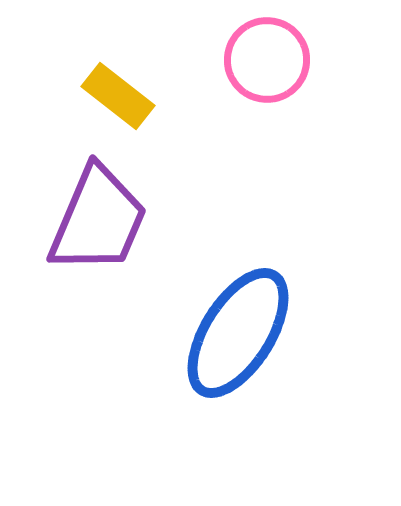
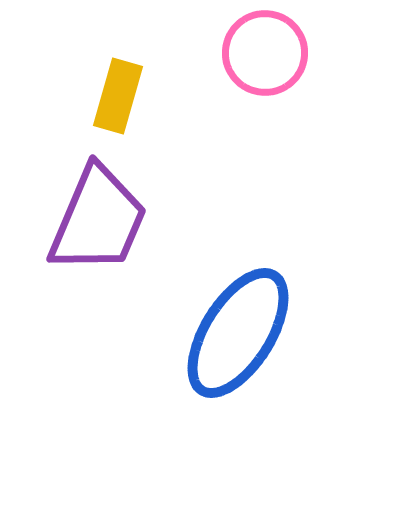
pink circle: moved 2 px left, 7 px up
yellow rectangle: rotated 68 degrees clockwise
